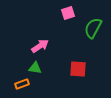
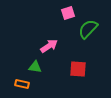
green semicircle: moved 5 px left, 1 px down; rotated 15 degrees clockwise
pink arrow: moved 9 px right
green triangle: moved 1 px up
orange rectangle: rotated 32 degrees clockwise
